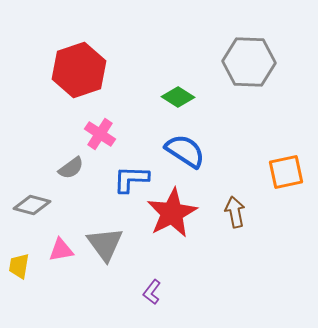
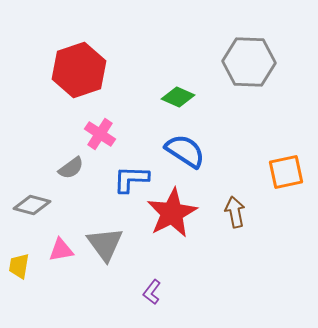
green diamond: rotated 8 degrees counterclockwise
